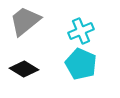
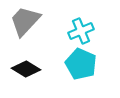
gray trapezoid: rotated 8 degrees counterclockwise
black diamond: moved 2 px right
